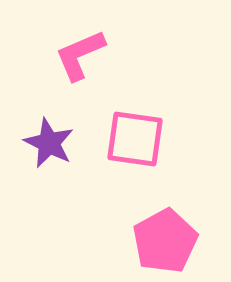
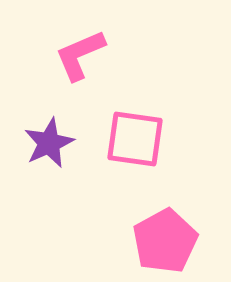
purple star: rotated 21 degrees clockwise
